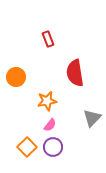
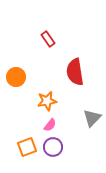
red rectangle: rotated 14 degrees counterclockwise
red semicircle: moved 1 px up
orange square: rotated 24 degrees clockwise
